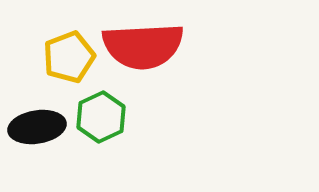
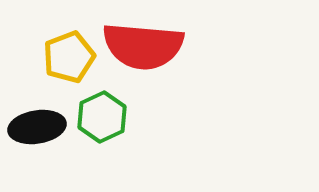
red semicircle: rotated 8 degrees clockwise
green hexagon: moved 1 px right
